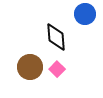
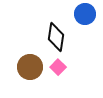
black diamond: rotated 12 degrees clockwise
pink square: moved 1 px right, 2 px up
